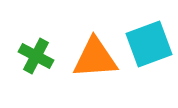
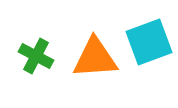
cyan square: moved 2 px up
